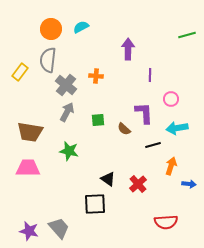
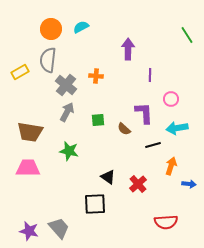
green line: rotated 72 degrees clockwise
yellow rectangle: rotated 24 degrees clockwise
black triangle: moved 2 px up
